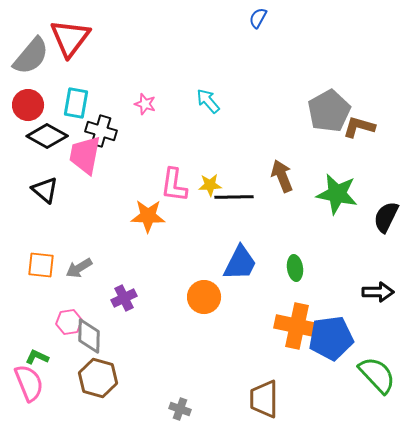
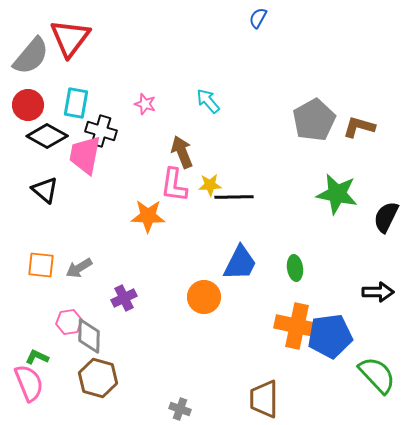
gray pentagon: moved 15 px left, 9 px down
brown arrow: moved 100 px left, 24 px up
blue pentagon: moved 1 px left, 2 px up
